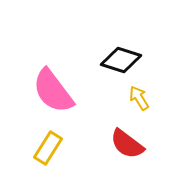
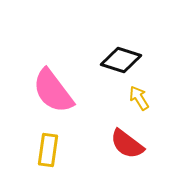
yellow rectangle: moved 2 px down; rotated 24 degrees counterclockwise
